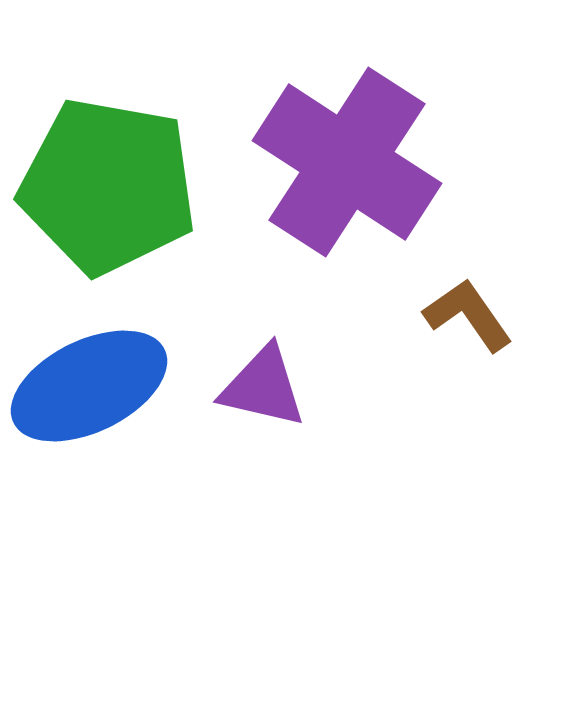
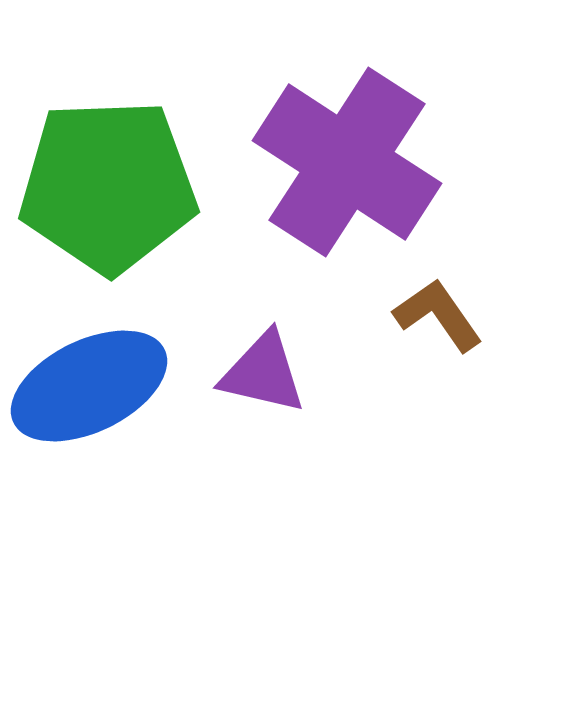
green pentagon: rotated 12 degrees counterclockwise
brown L-shape: moved 30 px left
purple triangle: moved 14 px up
